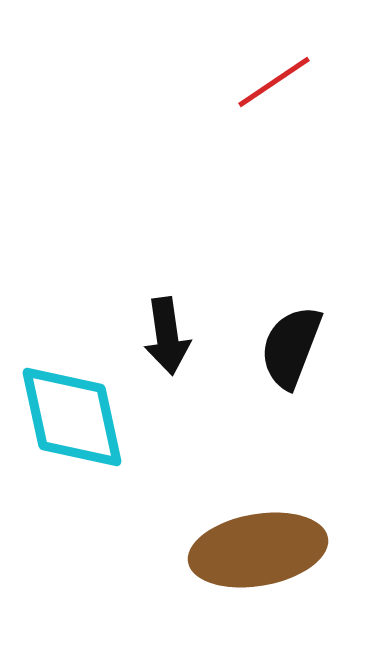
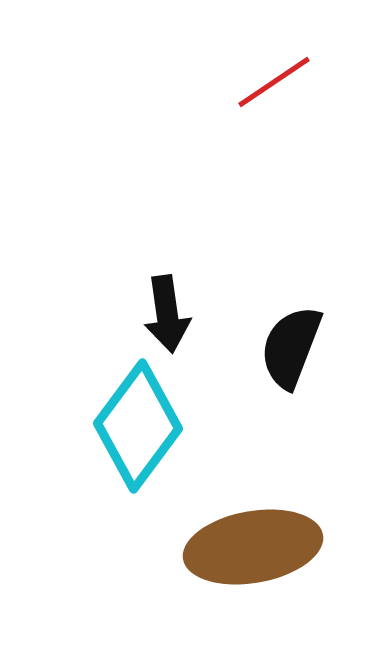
black arrow: moved 22 px up
cyan diamond: moved 66 px right, 9 px down; rotated 49 degrees clockwise
brown ellipse: moved 5 px left, 3 px up
